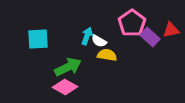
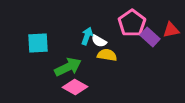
cyan square: moved 4 px down
pink diamond: moved 10 px right
